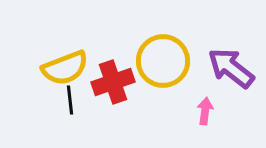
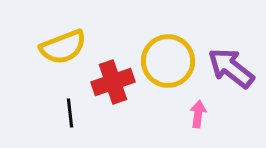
yellow circle: moved 5 px right
yellow semicircle: moved 2 px left, 21 px up
black line: moved 13 px down
pink arrow: moved 7 px left, 3 px down
